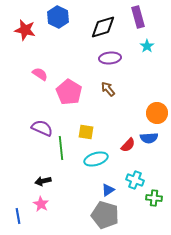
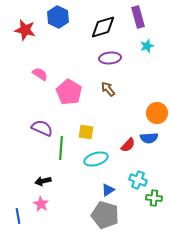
cyan star: rotated 16 degrees clockwise
green line: rotated 10 degrees clockwise
cyan cross: moved 3 px right
